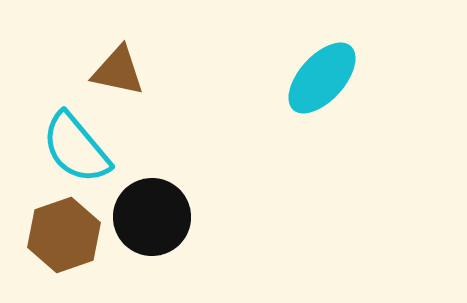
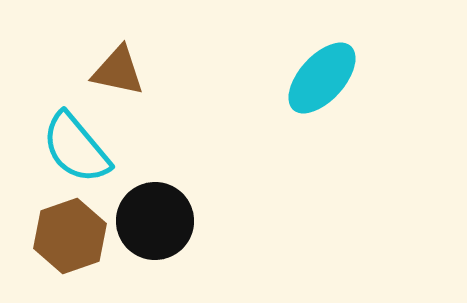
black circle: moved 3 px right, 4 px down
brown hexagon: moved 6 px right, 1 px down
